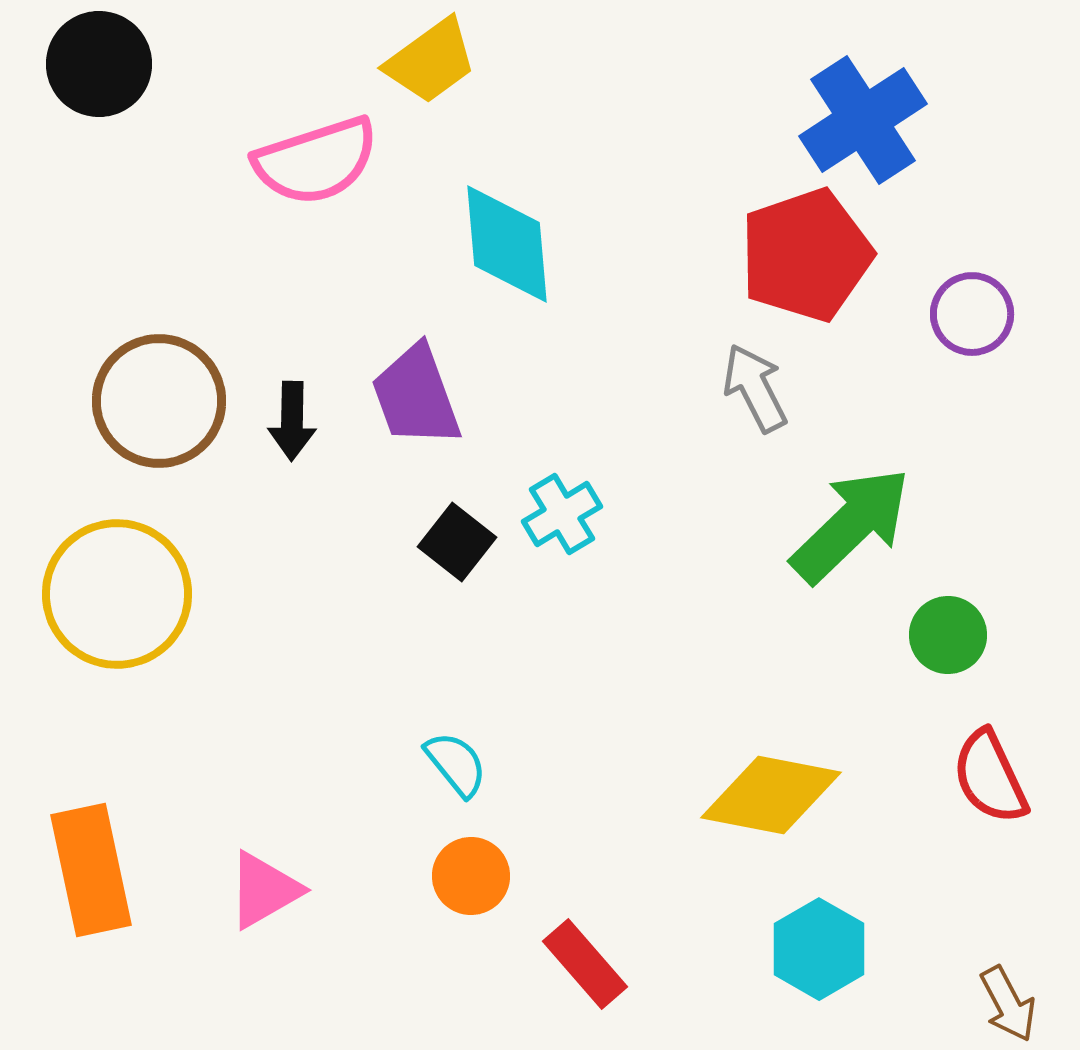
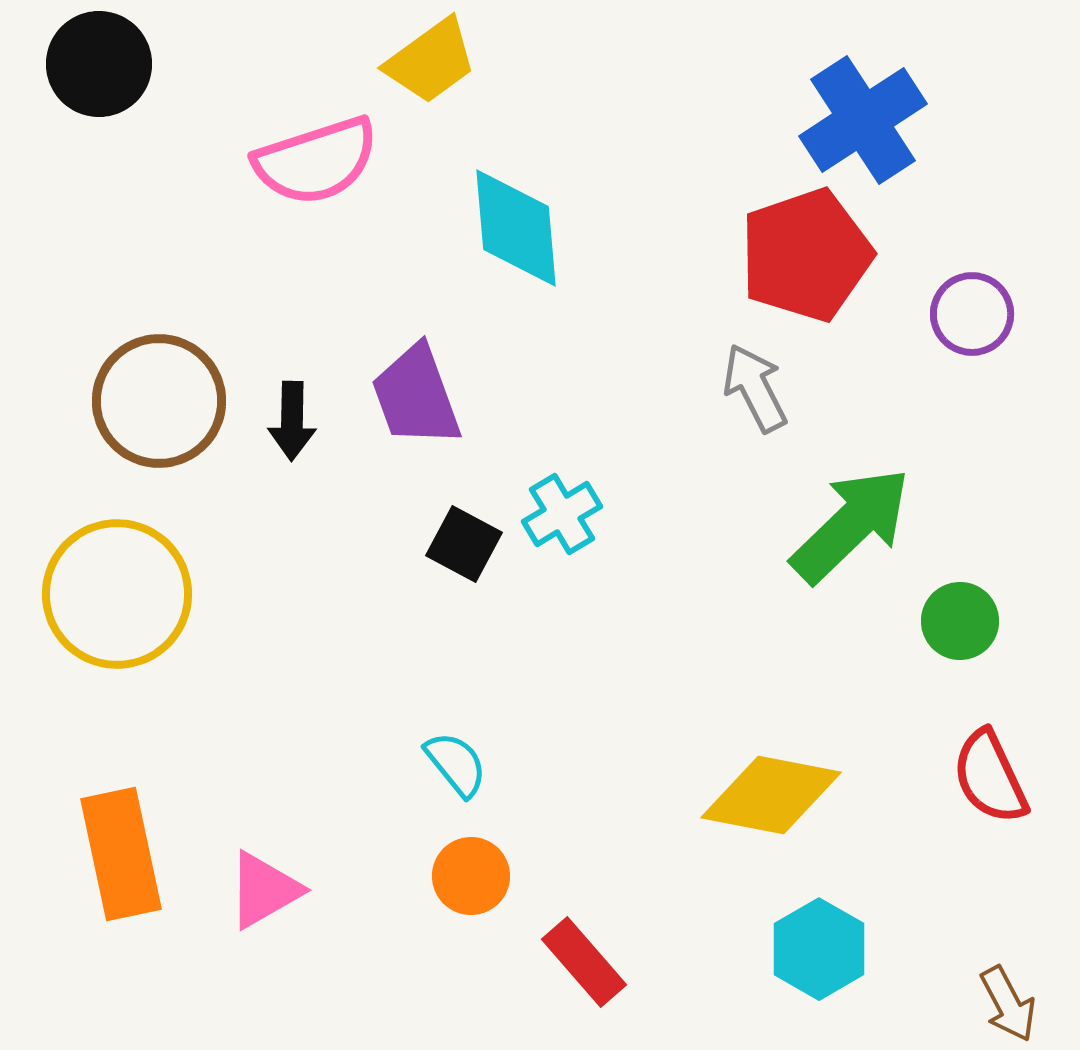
cyan diamond: moved 9 px right, 16 px up
black square: moved 7 px right, 2 px down; rotated 10 degrees counterclockwise
green circle: moved 12 px right, 14 px up
orange rectangle: moved 30 px right, 16 px up
red rectangle: moved 1 px left, 2 px up
